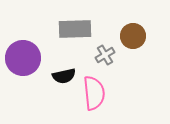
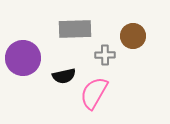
gray cross: rotated 30 degrees clockwise
pink semicircle: rotated 144 degrees counterclockwise
